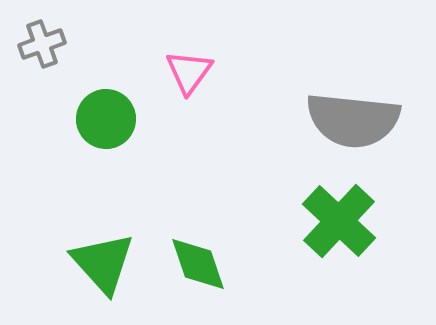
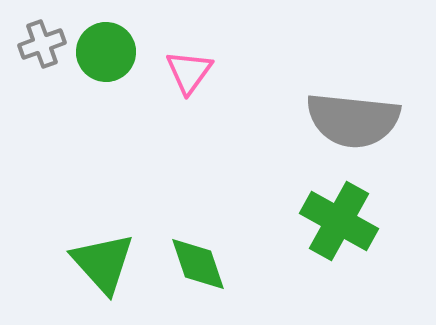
green circle: moved 67 px up
green cross: rotated 14 degrees counterclockwise
